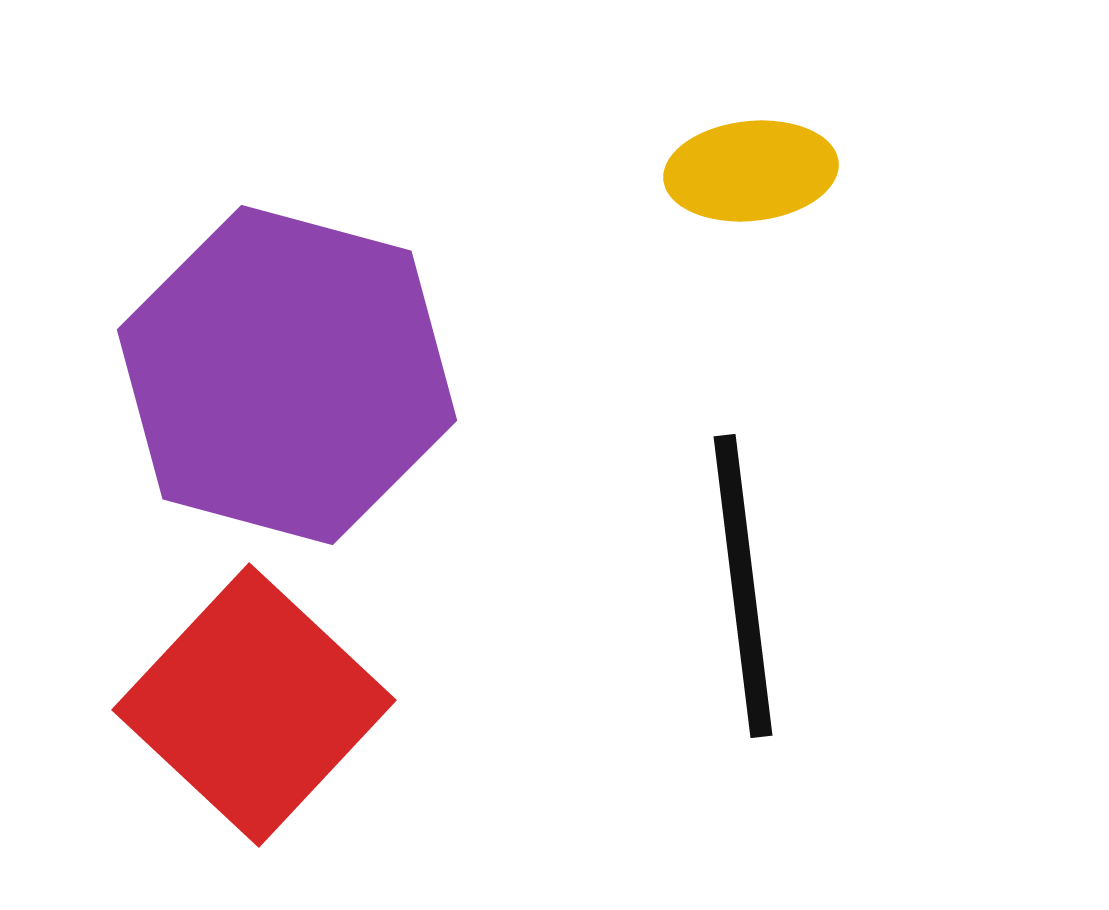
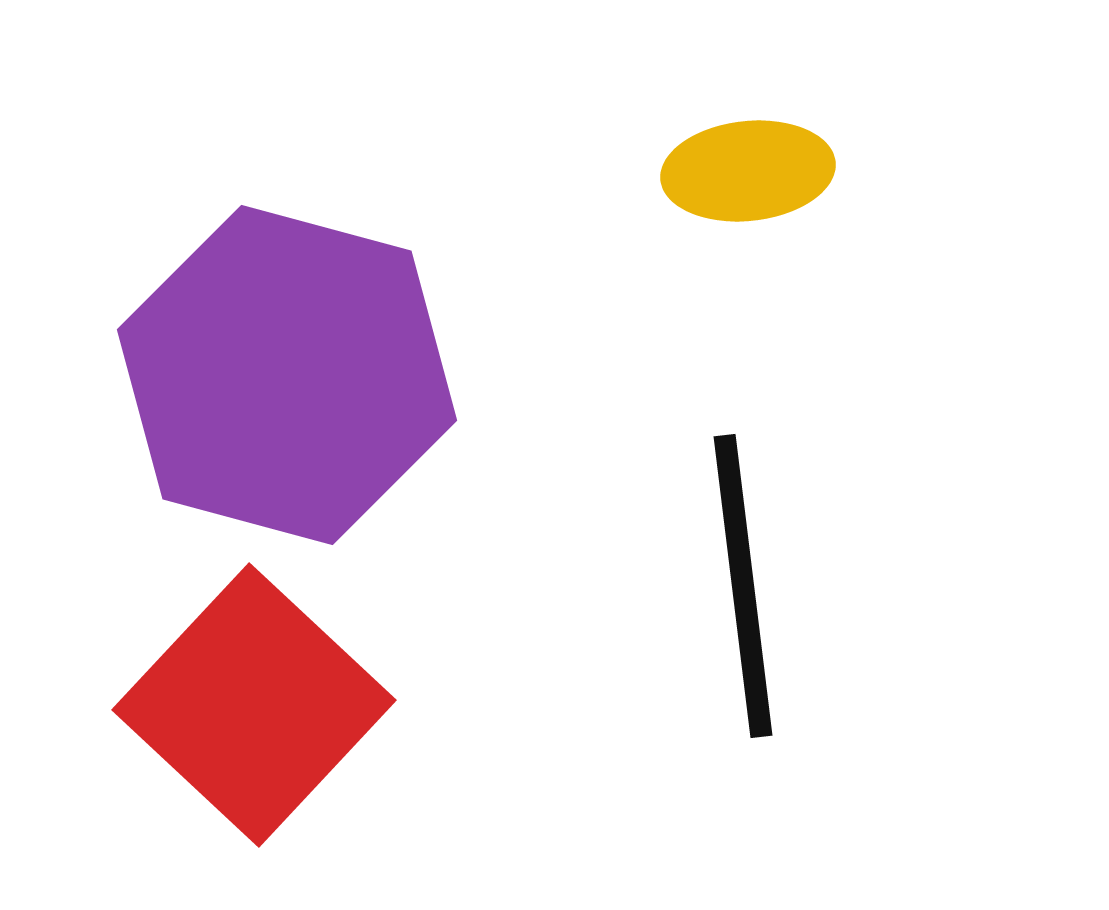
yellow ellipse: moved 3 px left
